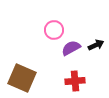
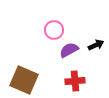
purple semicircle: moved 2 px left, 2 px down
brown square: moved 2 px right, 2 px down
